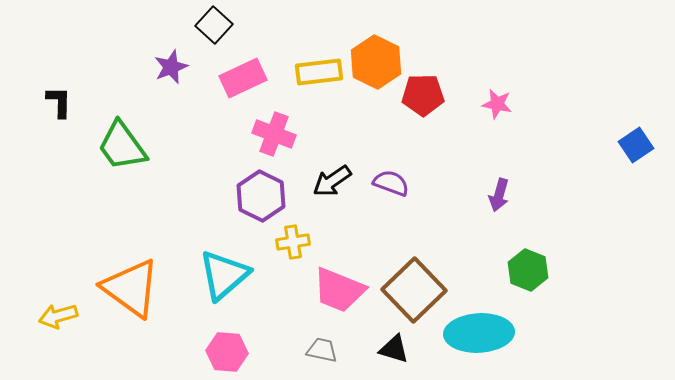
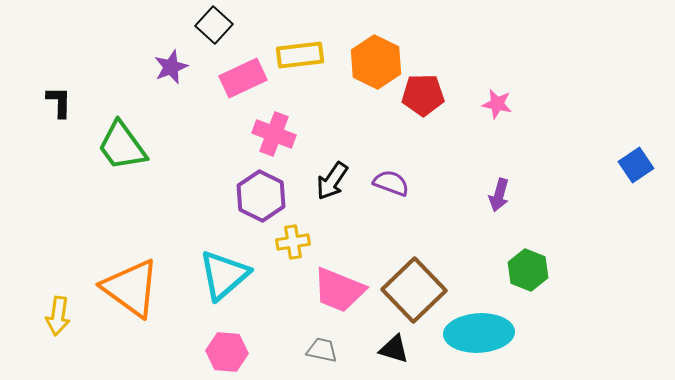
yellow rectangle: moved 19 px left, 17 px up
blue square: moved 20 px down
black arrow: rotated 21 degrees counterclockwise
yellow arrow: rotated 66 degrees counterclockwise
